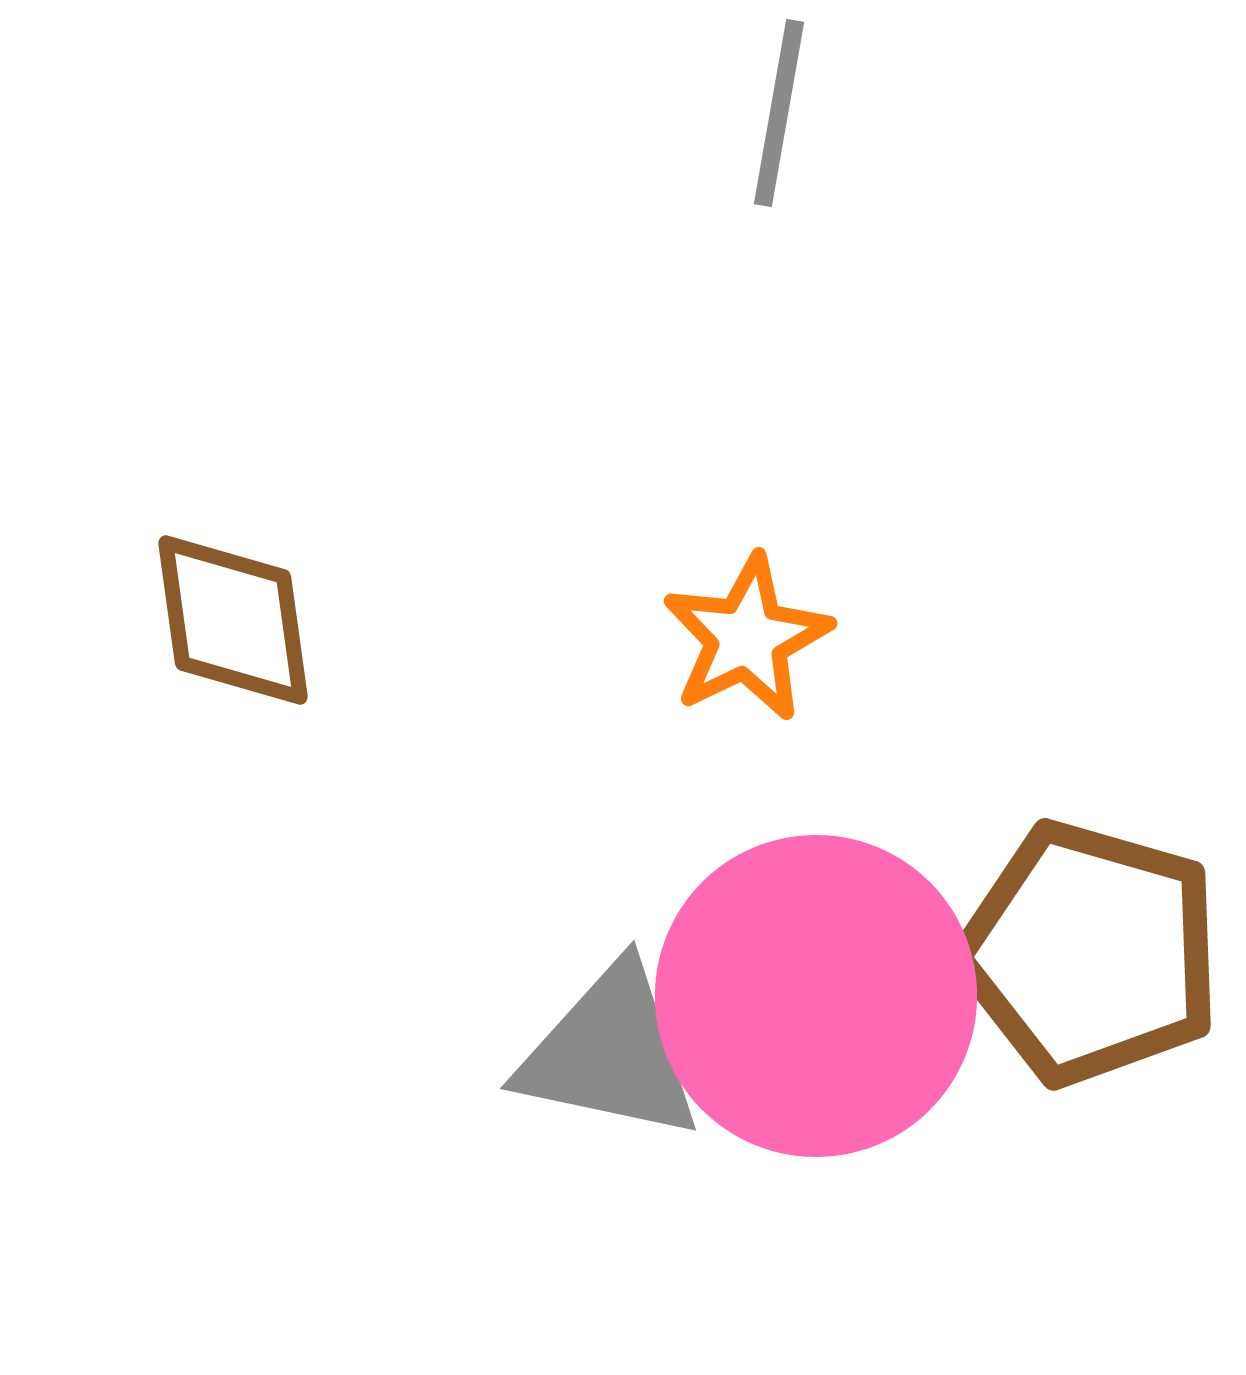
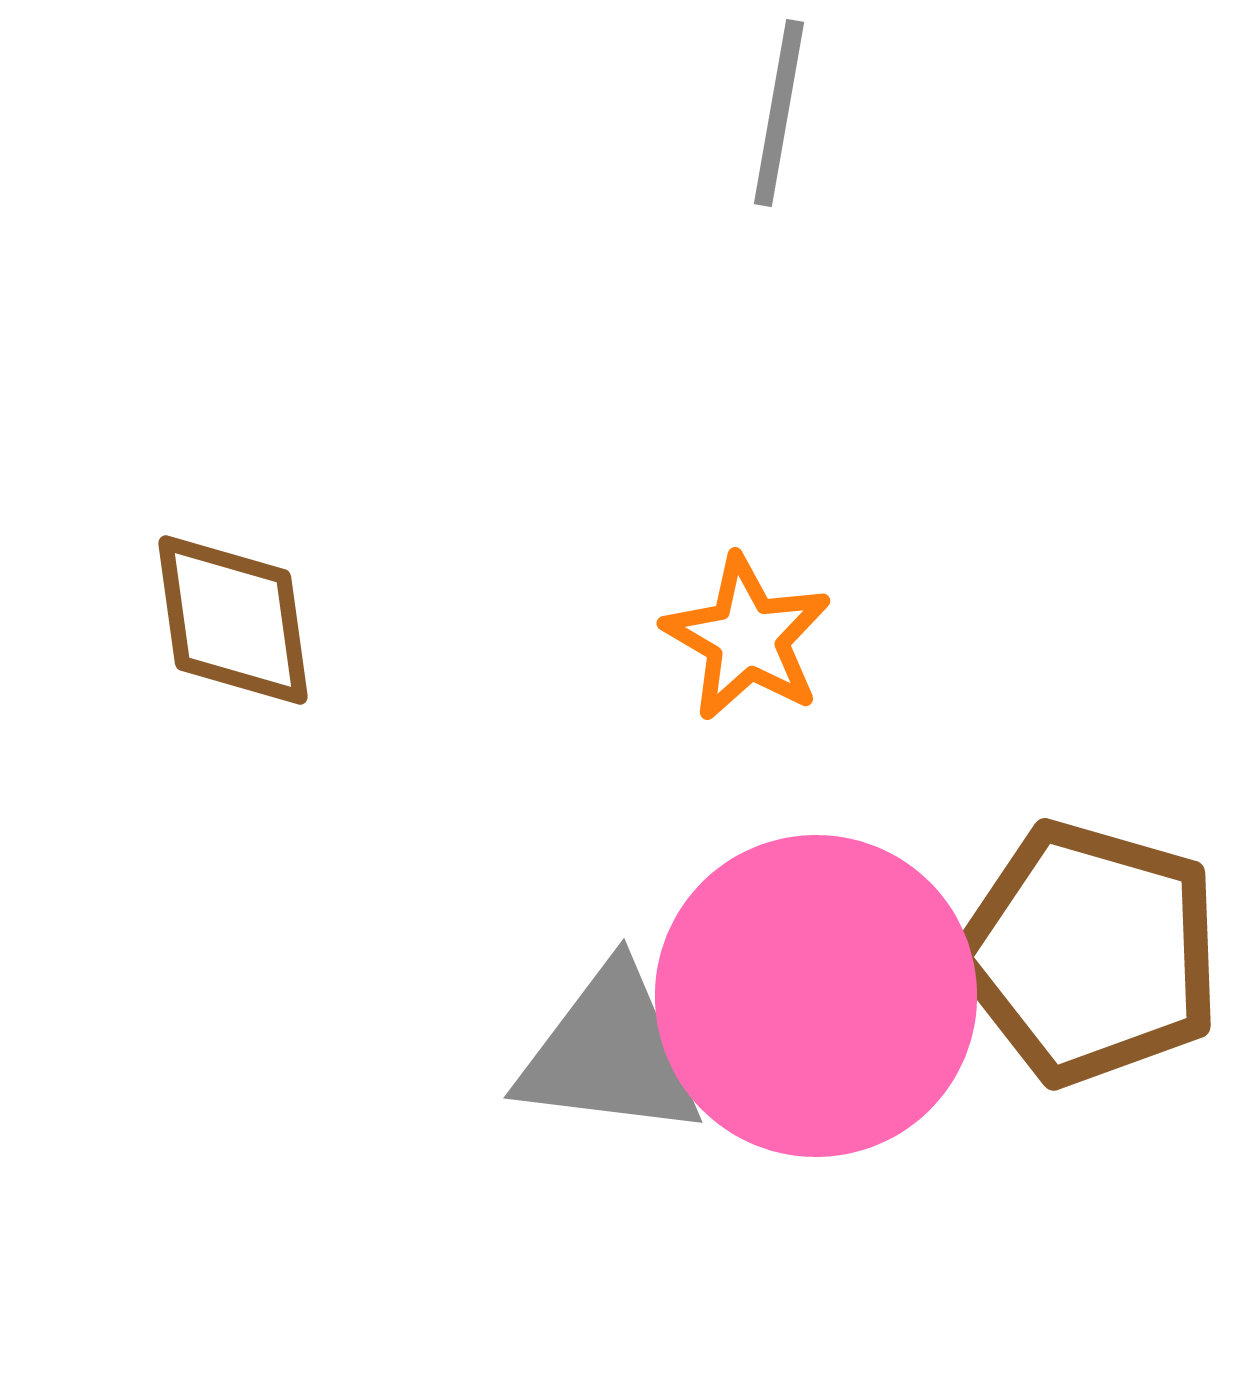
orange star: rotated 16 degrees counterclockwise
gray triangle: rotated 5 degrees counterclockwise
